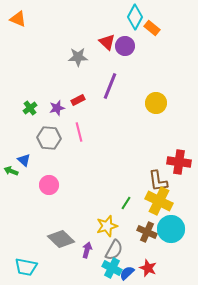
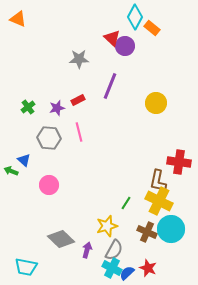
red triangle: moved 5 px right, 4 px up
gray star: moved 1 px right, 2 px down
green cross: moved 2 px left, 1 px up
brown L-shape: rotated 20 degrees clockwise
